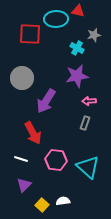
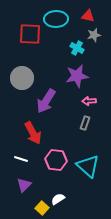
red triangle: moved 10 px right, 5 px down
cyan triangle: moved 1 px up
white semicircle: moved 5 px left, 2 px up; rotated 24 degrees counterclockwise
yellow square: moved 3 px down
